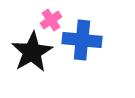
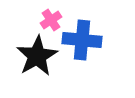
black star: moved 5 px right, 4 px down
